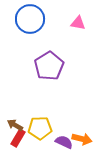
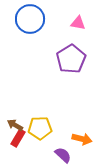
purple pentagon: moved 22 px right, 7 px up
purple semicircle: moved 1 px left, 13 px down; rotated 18 degrees clockwise
